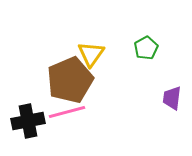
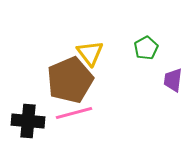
yellow triangle: moved 1 px left, 1 px up; rotated 12 degrees counterclockwise
purple trapezoid: moved 1 px right, 18 px up
pink line: moved 7 px right, 1 px down
black cross: rotated 16 degrees clockwise
